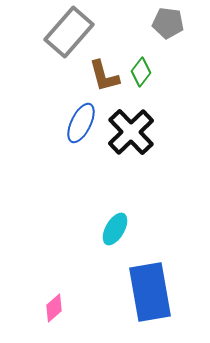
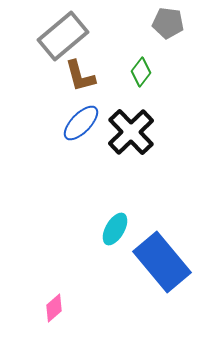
gray rectangle: moved 6 px left, 4 px down; rotated 9 degrees clockwise
brown L-shape: moved 24 px left
blue ellipse: rotated 18 degrees clockwise
blue rectangle: moved 12 px right, 30 px up; rotated 30 degrees counterclockwise
